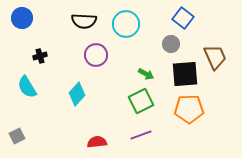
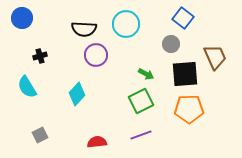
black semicircle: moved 8 px down
gray square: moved 23 px right, 1 px up
